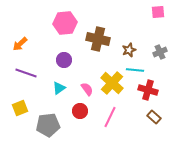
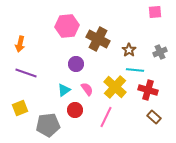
pink square: moved 3 px left
pink hexagon: moved 2 px right, 3 px down
brown cross: rotated 15 degrees clockwise
orange arrow: rotated 35 degrees counterclockwise
brown star: rotated 16 degrees counterclockwise
purple circle: moved 12 px right, 4 px down
yellow cross: moved 3 px right, 4 px down
cyan triangle: moved 5 px right, 2 px down
red circle: moved 5 px left, 1 px up
pink line: moved 4 px left
